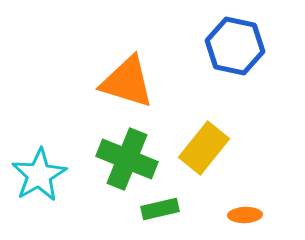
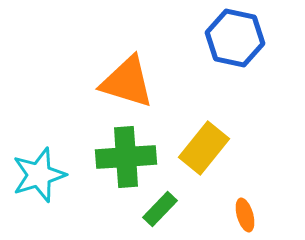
blue hexagon: moved 8 px up
green cross: moved 1 px left, 2 px up; rotated 26 degrees counterclockwise
cyan star: rotated 12 degrees clockwise
green rectangle: rotated 33 degrees counterclockwise
orange ellipse: rotated 76 degrees clockwise
